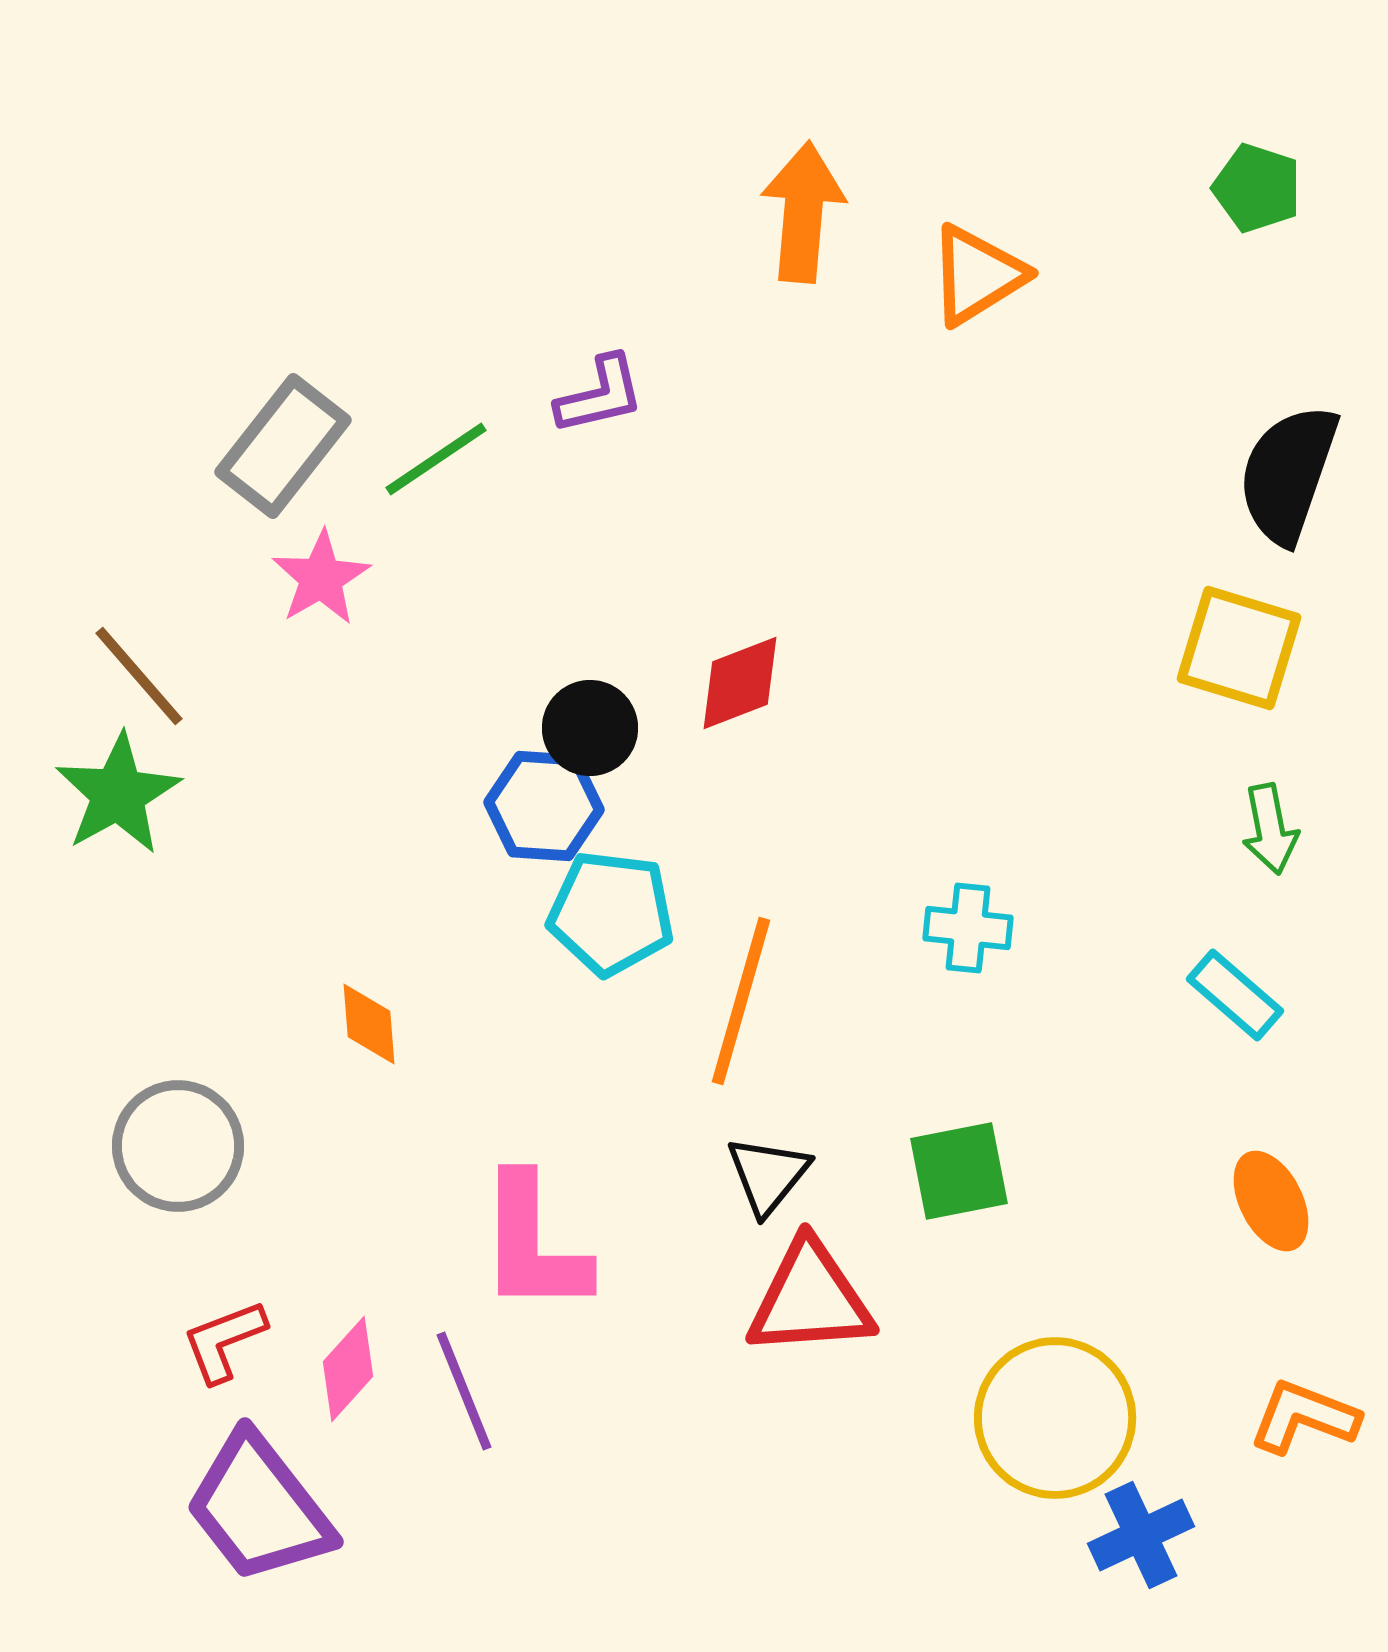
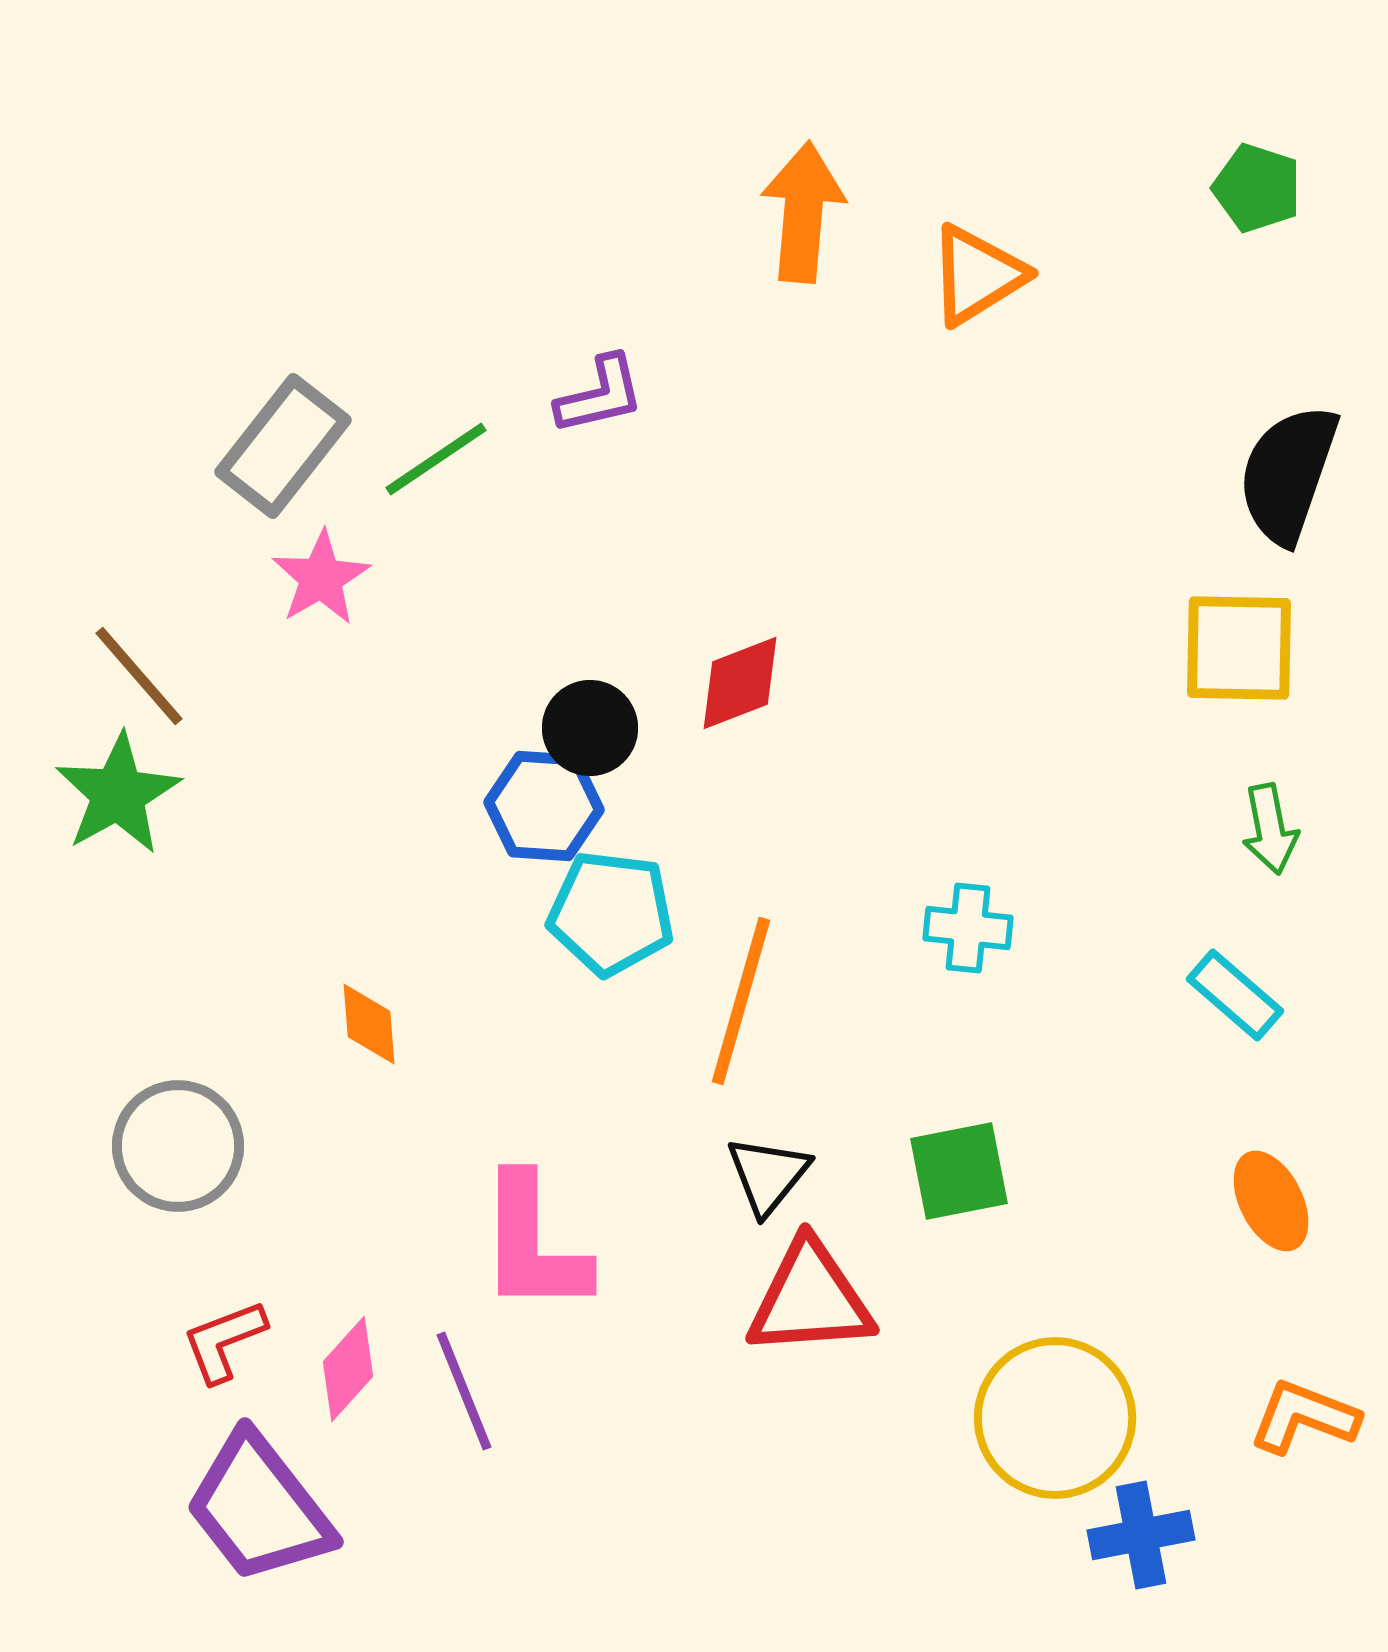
yellow square: rotated 16 degrees counterclockwise
blue cross: rotated 14 degrees clockwise
